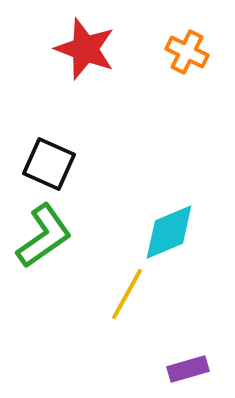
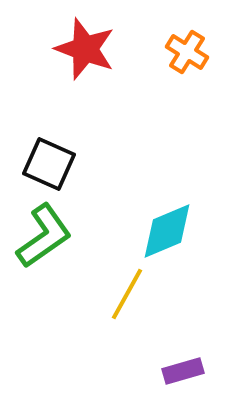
orange cross: rotated 6 degrees clockwise
cyan diamond: moved 2 px left, 1 px up
purple rectangle: moved 5 px left, 2 px down
